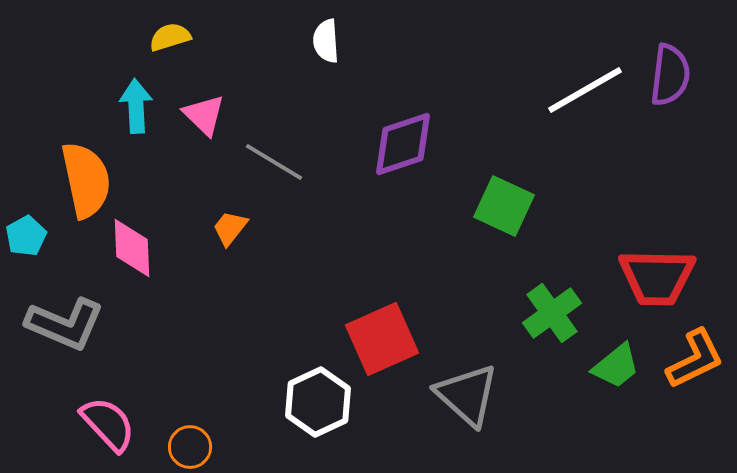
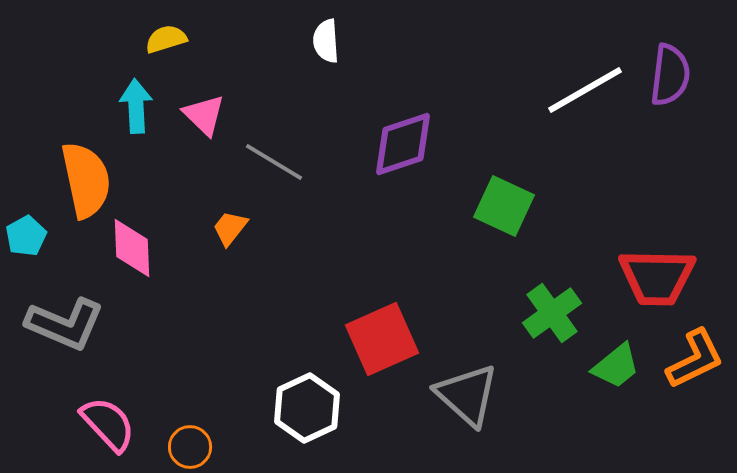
yellow semicircle: moved 4 px left, 2 px down
white hexagon: moved 11 px left, 6 px down
